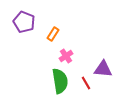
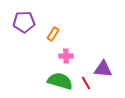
purple pentagon: rotated 25 degrees counterclockwise
pink cross: rotated 32 degrees clockwise
green semicircle: rotated 65 degrees counterclockwise
